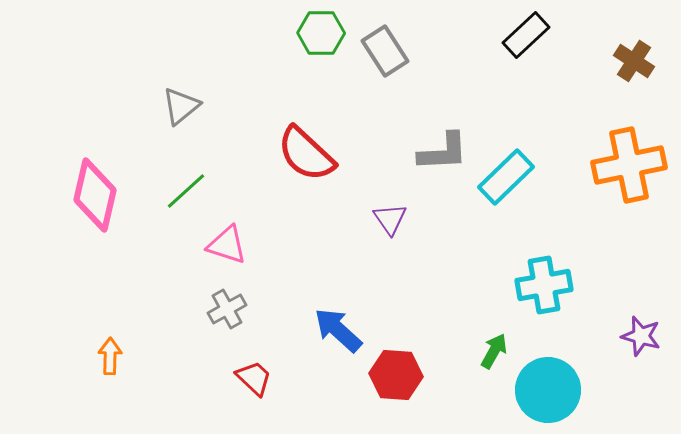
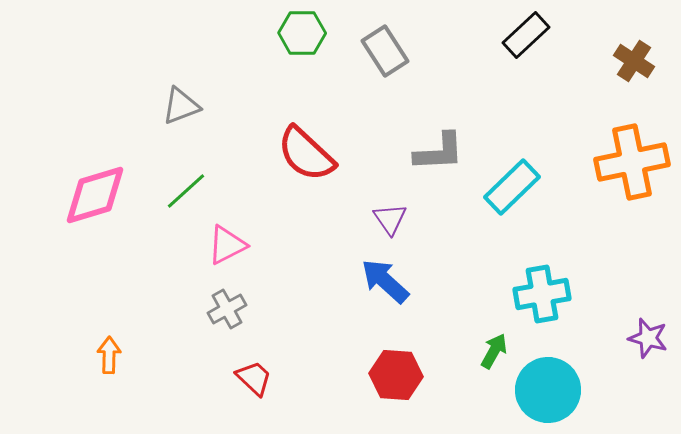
green hexagon: moved 19 px left
gray triangle: rotated 18 degrees clockwise
gray L-shape: moved 4 px left
orange cross: moved 3 px right, 3 px up
cyan rectangle: moved 6 px right, 10 px down
pink diamond: rotated 60 degrees clockwise
pink triangle: rotated 45 degrees counterclockwise
cyan cross: moved 2 px left, 9 px down
blue arrow: moved 47 px right, 49 px up
purple star: moved 7 px right, 2 px down
orange arrow: moved 1 px left, 1 px up
